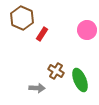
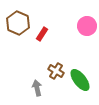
brown hexagon: moved 4 px left, 5 px down
pink circle: moved 4 px up
green ellipse: rotated 15 degrees counterclockwise
gray arrow: rotated 105 degrees counterclockwise
